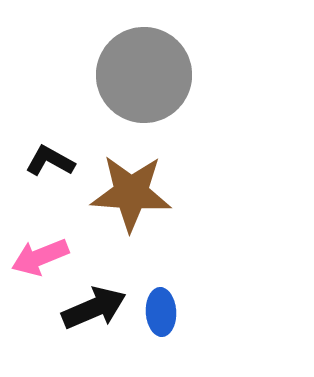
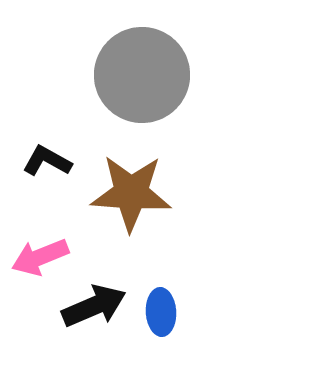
gray circle: moved 2 px left
black L-shape: moved 3 px left
black arrow: moved 2 px up
